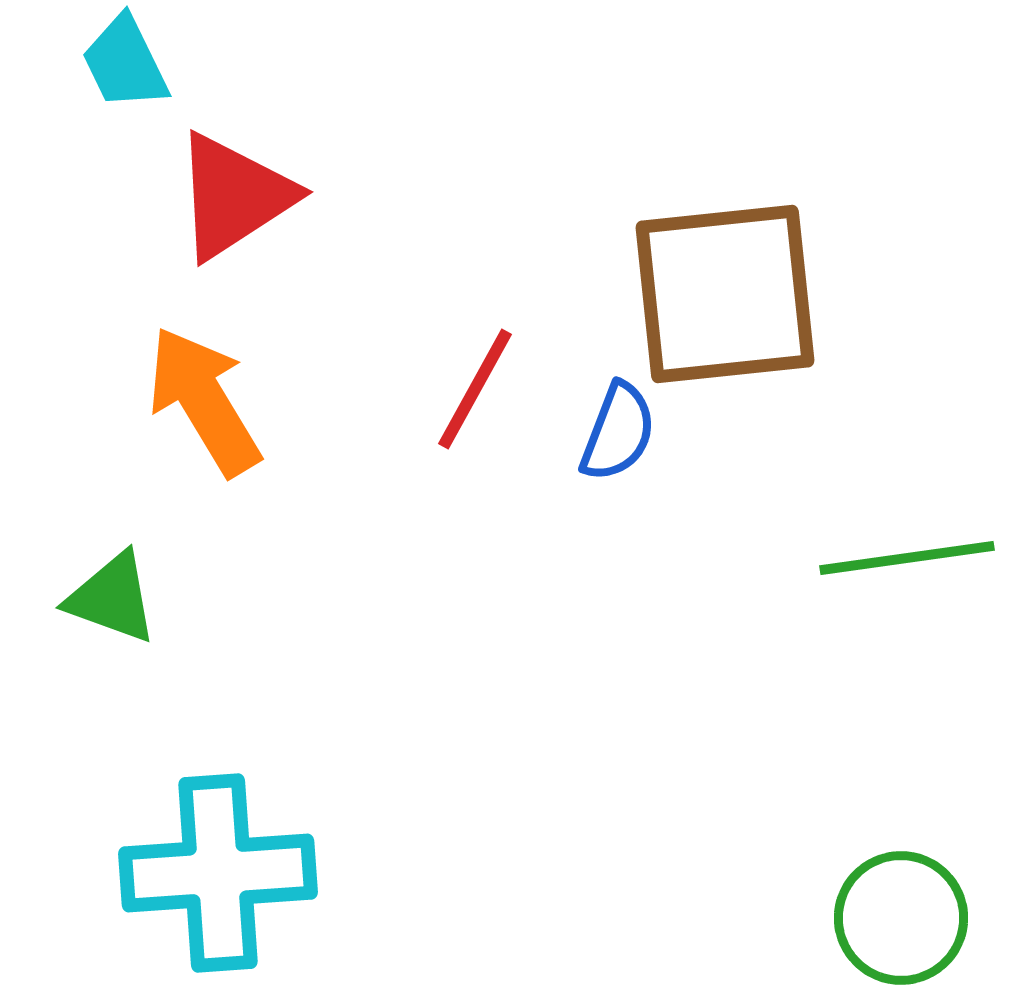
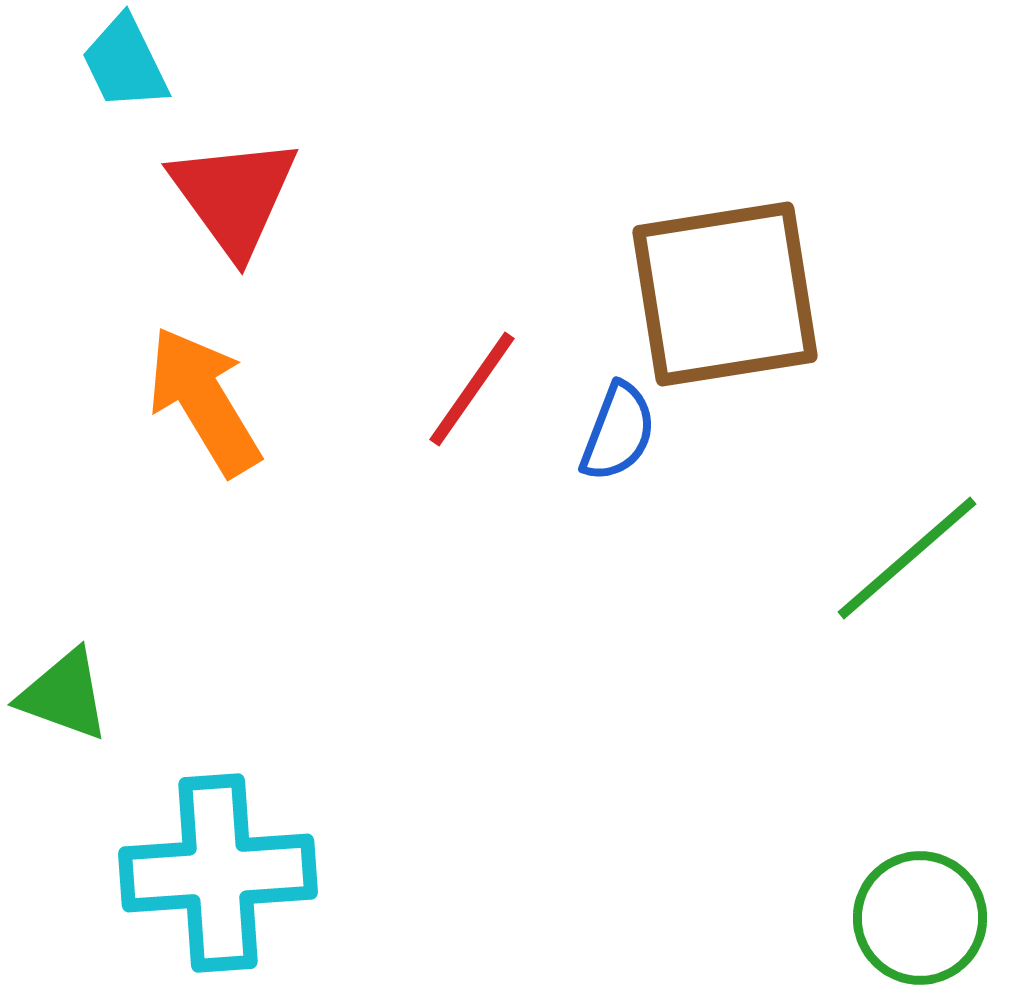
red triangle: rotated 33 degrees counterclockwise
brown square: rotated 3 degrees counterclockwise
red line: moved 3 px left; rotated 6 degrees clockwise
green line: rotated 33 degrees counterclockwise
green triangle: moved 48 px left, 97 px down
green circle: moved 19 px right
